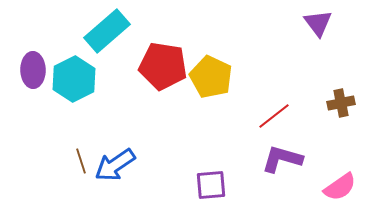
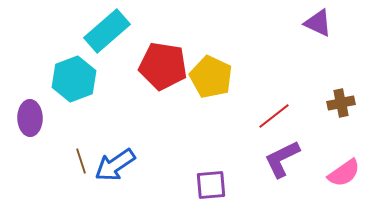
purple triangle: rotated 28 degrees counterclockwise
purple ellipse: moved 3 px left, 48 px down
cyan hexagon: rotated 6 degrees clockwise
purple L-shape: rotated 42 degrees counterclockwise
pink semicircle: moved 4 px right, 14 px up
